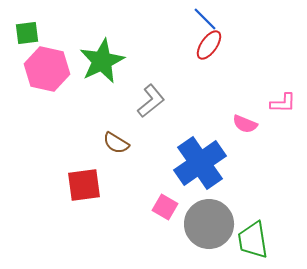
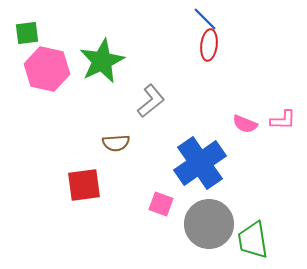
red ellipse: rotated 28 degrees counterclockwise
pink L-shape: moved 17 px down
brown semicircle: rotated 36 degrees counterclockwise
pink square: moved 4 px left, 3 px up; rotated 10 degrees counterclockwise
